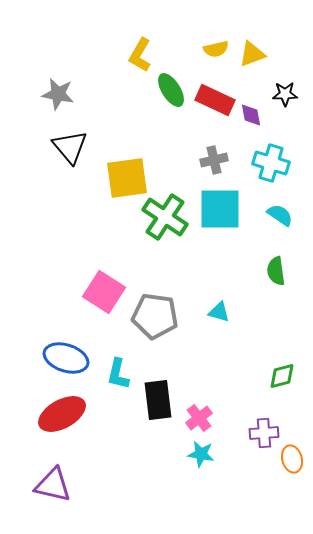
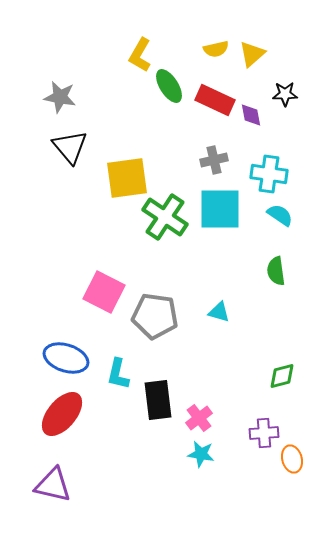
yellow triangle: rotated 20 degrees counterclockwise
green ellipse: moved 2 px left, 4 px up
gray star: moved 2 px right, 3 px down
cyan cross: moved 2 px left, 11 px down; rotated 9 degrees counterclockwise
pink square: rotated 6 degrees counterclockwise
red ellipse: rotated 21 degrees counterclockwise
